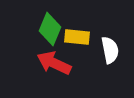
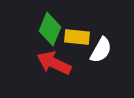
white semicircle: moved 9 px left; rotated 40 degrees clockwise
